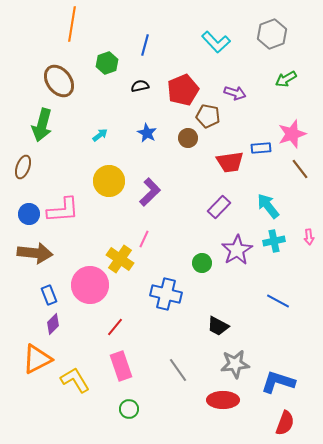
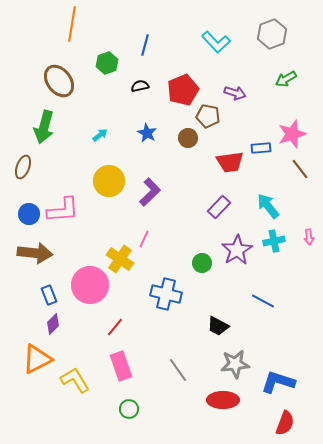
green arrow at (42, 125): moved 2 px right, 2 px down
blue line at (278, 301): moved 15 px left
